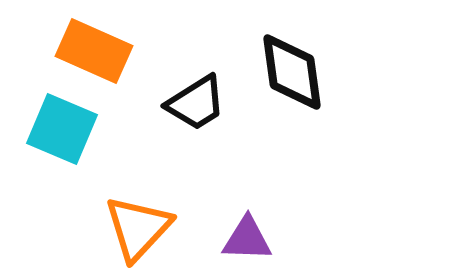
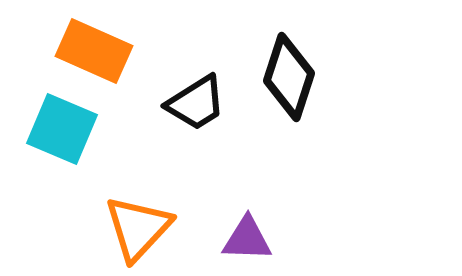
black diamond: moved 3 px left, 5 px down; rotated 26 degrees clockwise
